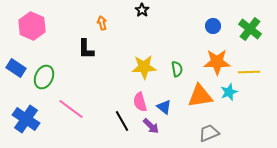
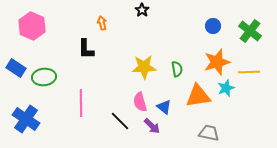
green cross: moved 2 px down
orange star: rotated 16 degrees counterclockwise
green ellipse: rotated 60 degrees clockwise
cyan star: moved 3 px left, 4 px up
orange triangle: moved 2 px left
pink line: moved 10 px right, 6 px up; rotated 52 degrees clockwise
black line: moved 2 px left; rotated 15 degrees counterclockwise
purple arrow: moved 1 px right
gray trapezoid: rotated 35 degrees clockwise
